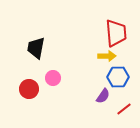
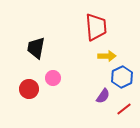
red trapezoid: moved 20 px left, 6 px up
blue hexagon: moved 4 px right; rotated 25 degrees counterclockwise
